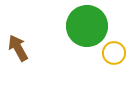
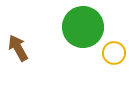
green circle: moved 4 px left, 1 px down
